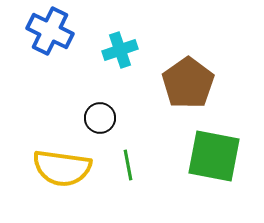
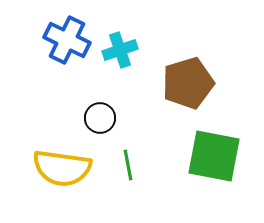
blue cross: moved 17 px right, 9 px down
brown pentagon: rotated 18 degrees clockwise
